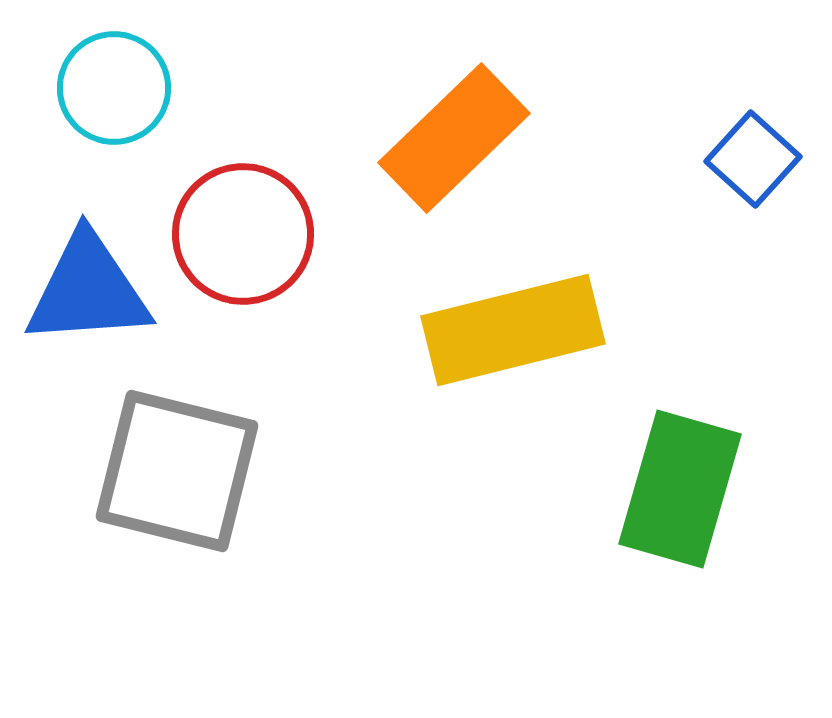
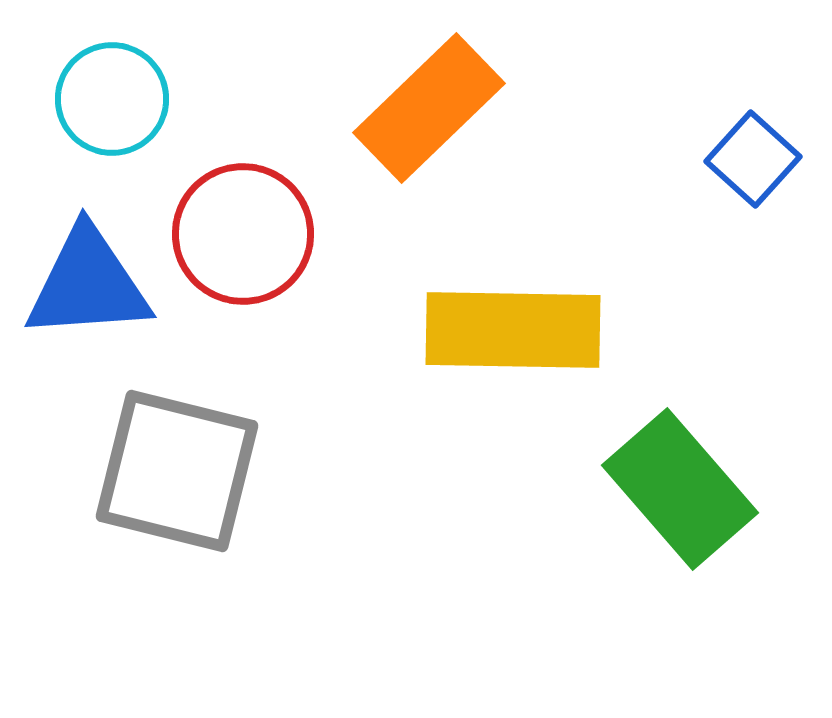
cyan circle: moved 2 px left, 11 px down
orange rectangle: moved 25 px left, 30 px up
blue triangle: moved 6 px up
yellow rectangle: rotated 15 degrees clockwise
green rectangle: rotated 57 degrees counterclockwise
